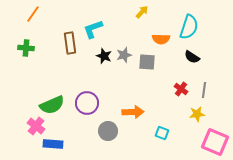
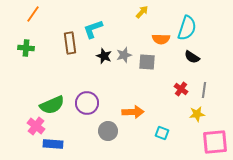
cyan semicircle: moved 2 px left, 1 px down
pink square: rotated 28 degrees counterclockwise
